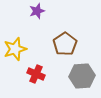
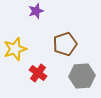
purple star: moved 1 px left
brown pentagon: rotated 15 degrees clockwise
red cross: moved 2 px right, 1 px up; rotated 12 degrees clockwise
